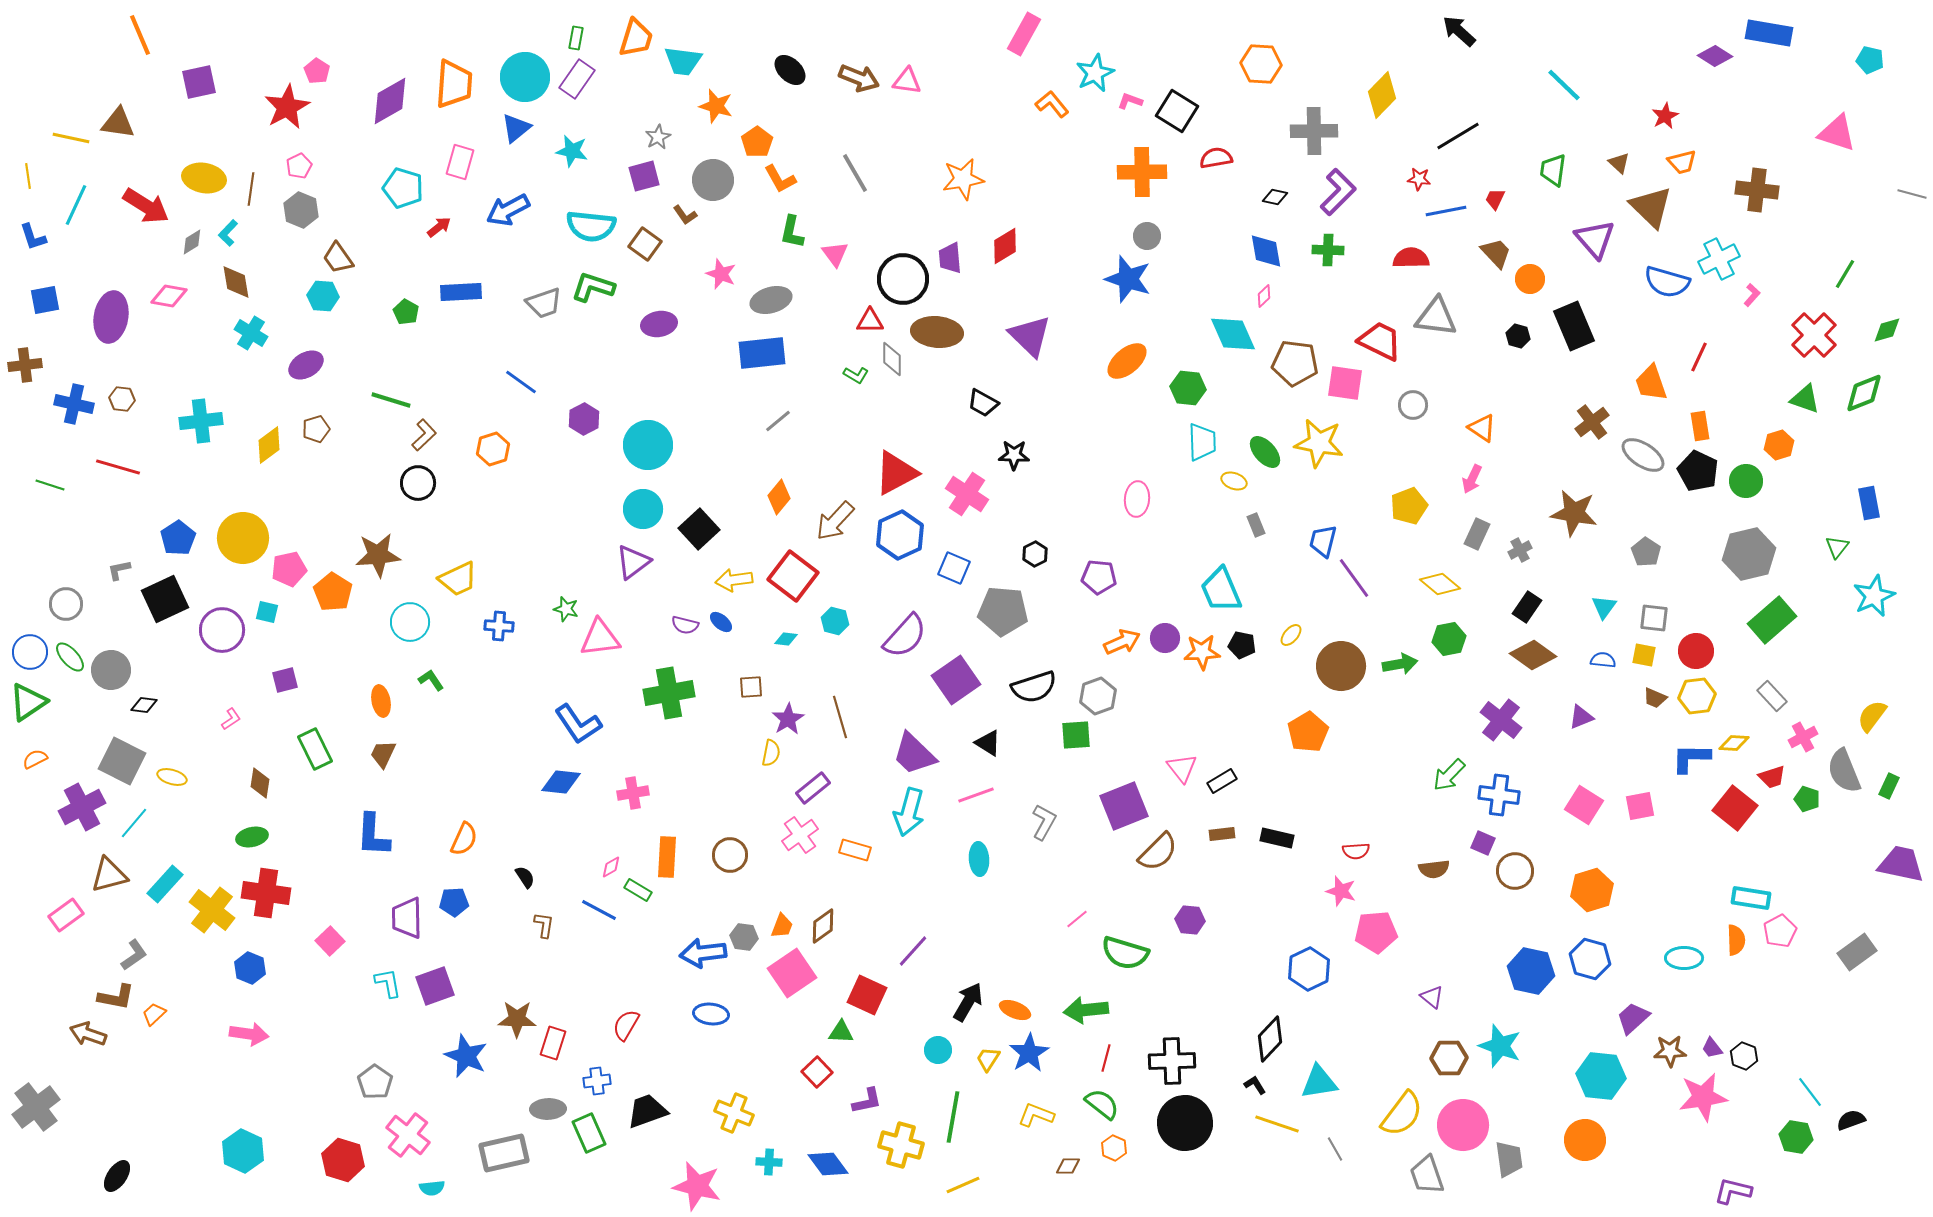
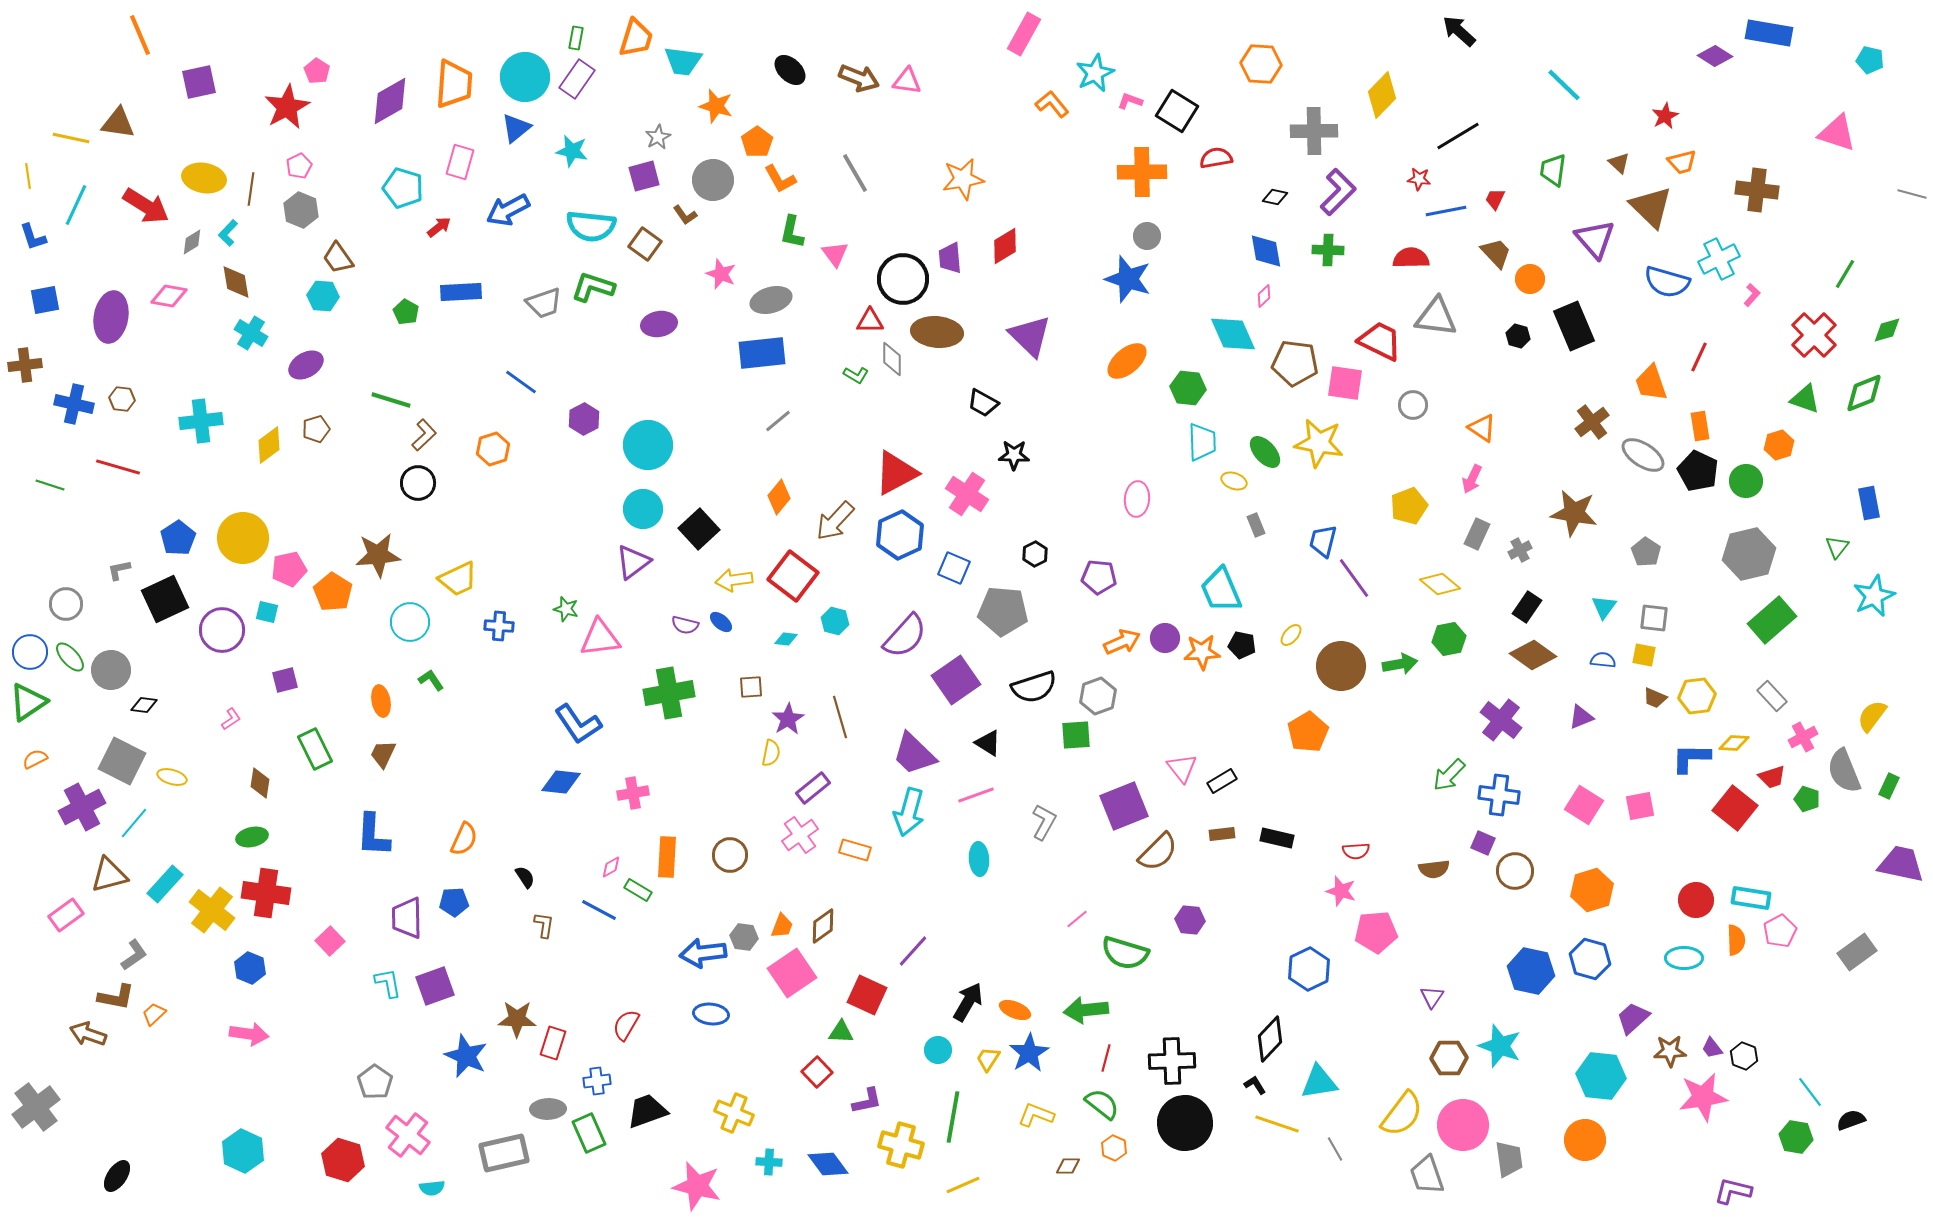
red circle at (1696, 651): moved 249 px down
purple triangle at (1432, 997): rotated 25 degrees clockwise
